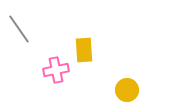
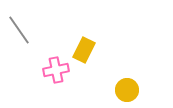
gray line: moved 1 px down
yellow rectangle: rotated 30 degrees clockwise
